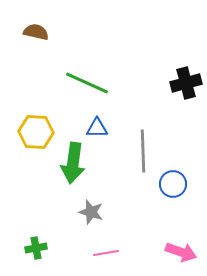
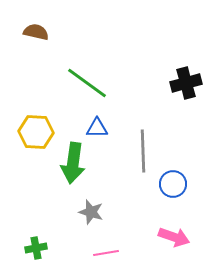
green line: rotated 12 degrees clockwise
pink arrow: moved 7 px left, 15 px up
